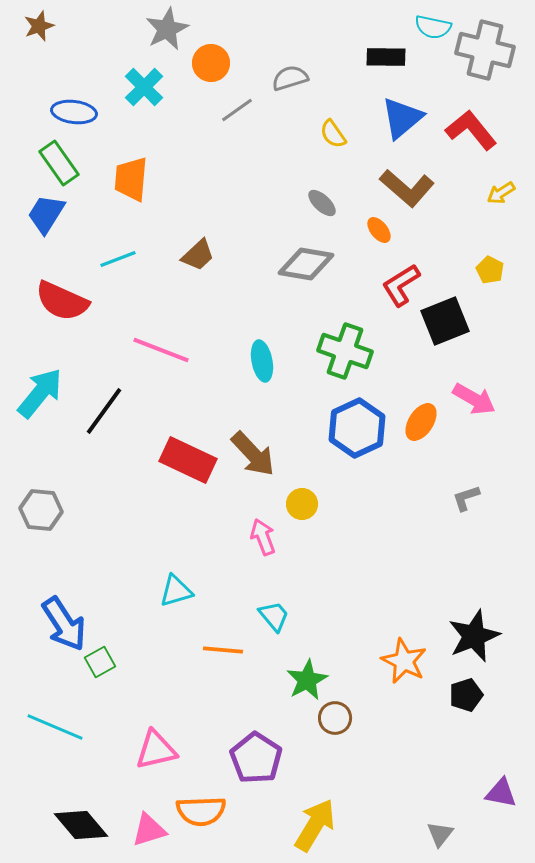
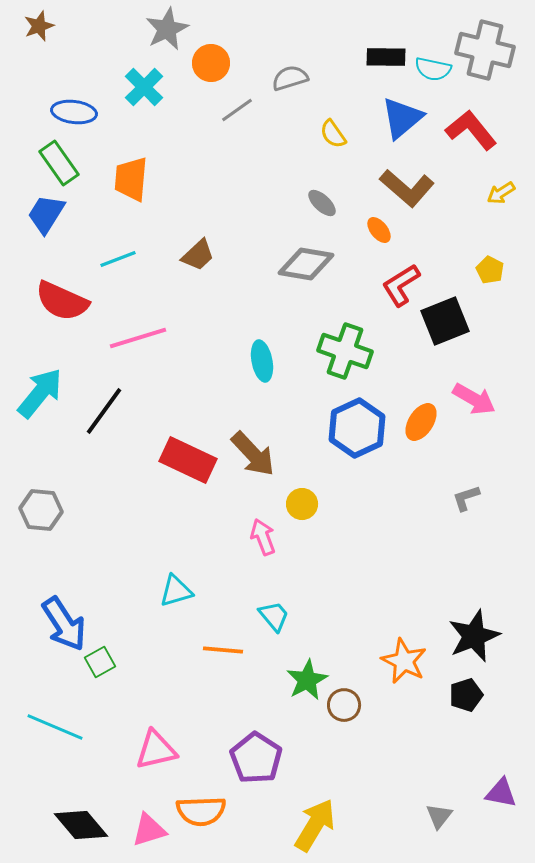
cyan semicircle at (433, 27): moved 42 px down
pink line at (161, 350): moved 23 px left, 12 px up; rotated 38 degrees counterclockwise
brown circle at (335, 718): moved 9 px right, 13 px up
gray triangle at (440, 834): moved 1 px left, 18 px up
